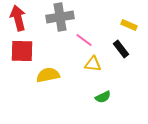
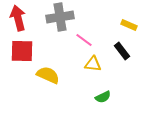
black rectangle: moved 1 px right, 2 px down
yellow semicircle: rotated 35 degrees clockwise
